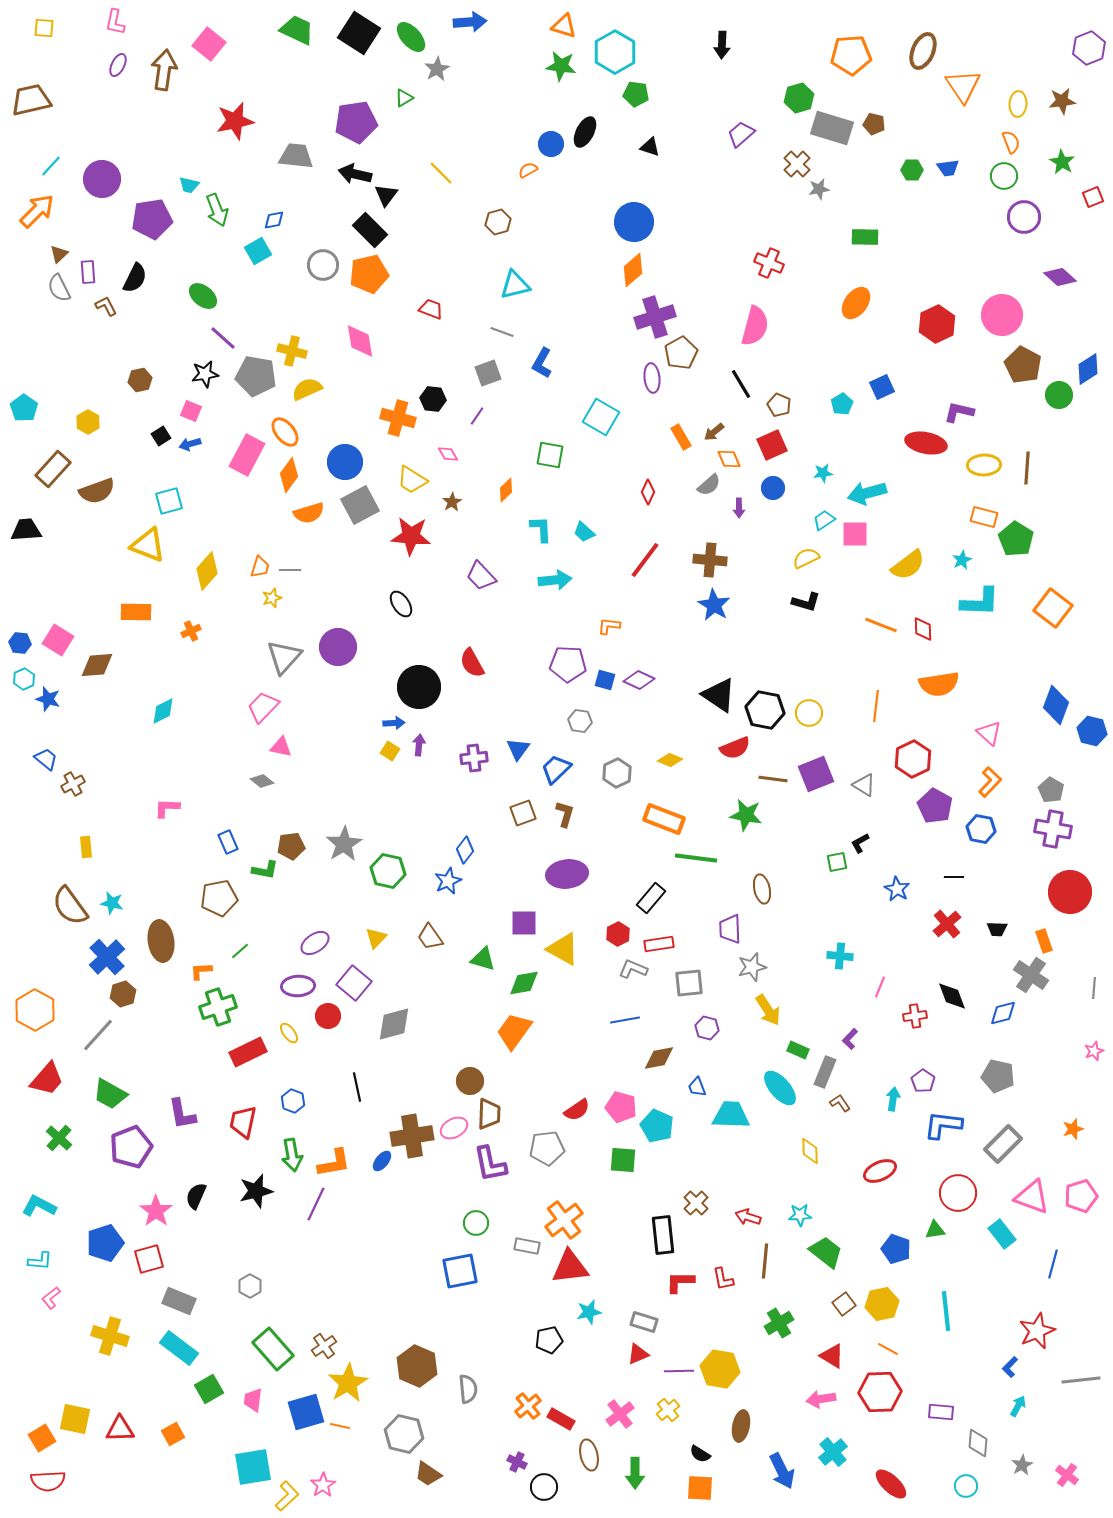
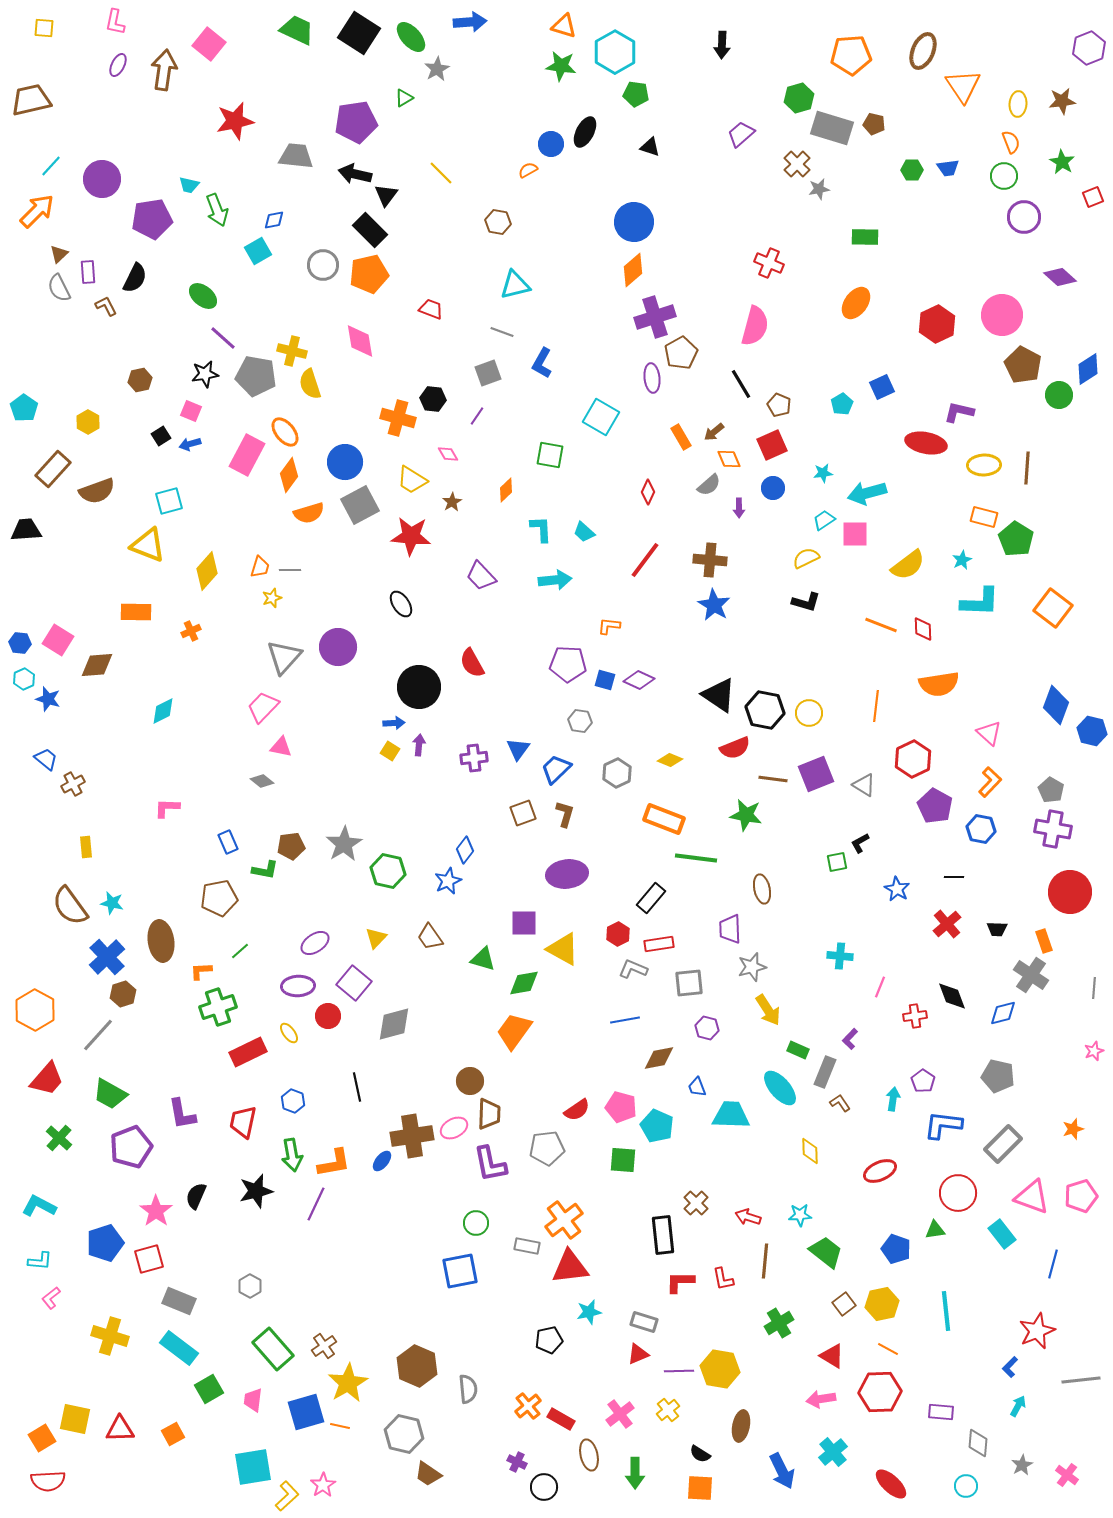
brown hexagon at (498, 222): rotated 25 degrees clockwise
yellow semicircle at (307, 389): moved 3 px right, 5 px up; rotated 84 degrees counterclockwise
